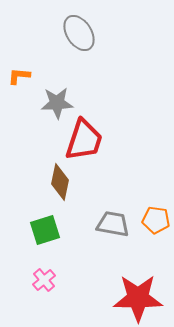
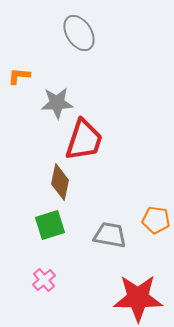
gray trapezoid: moved 3 px left, 11 px down
green square: moved 5 px right, 5 px up
